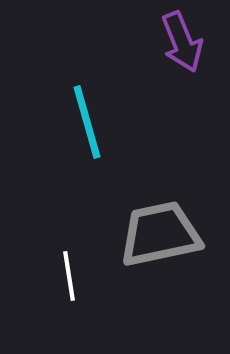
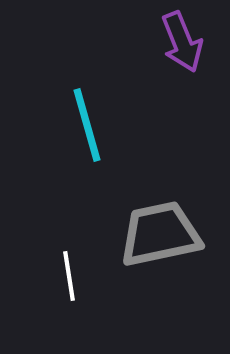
cyan line: moved 3 px down
